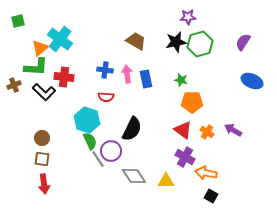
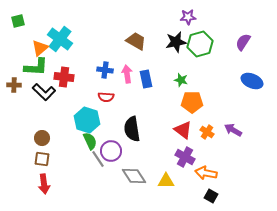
brown cross: rotated 24 degrees clockwise
black semicircle: rotated 145 degrees clockwise
